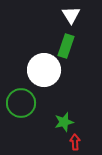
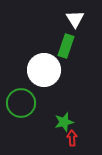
white triangle: moved 4 px right, 4 px down
red arrow: moved 3 px left, 4 px up
